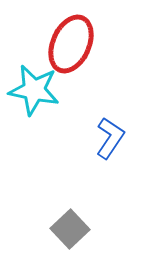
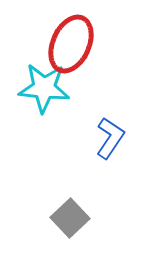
cyan star: moved 10 px right, 2 px up; rotated 6 degrees counterclockwise
gray square: moved 11 px up
